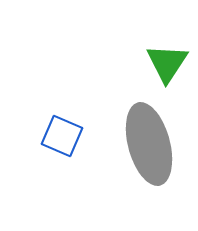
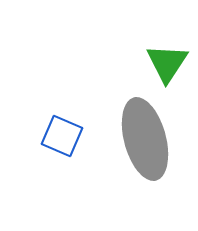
gray ellipse: moved 4 px left, 5 px up
